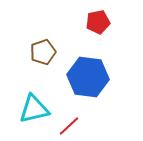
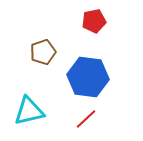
red pentagon: moved 4 px left, 1 px up
cyan triangle: moved 5 px left, 2 px down
red line: moved 17 px right, 7 px up
